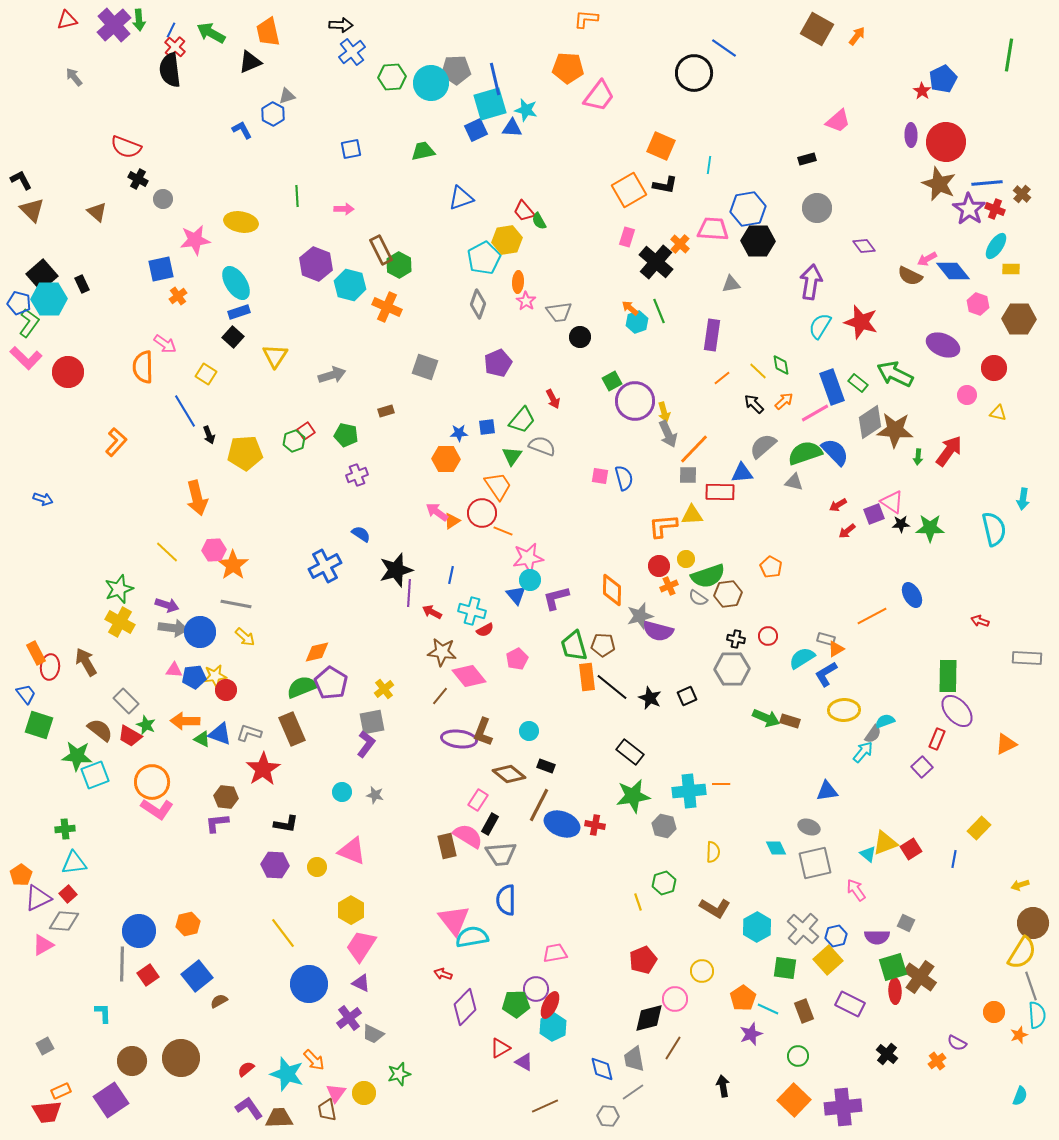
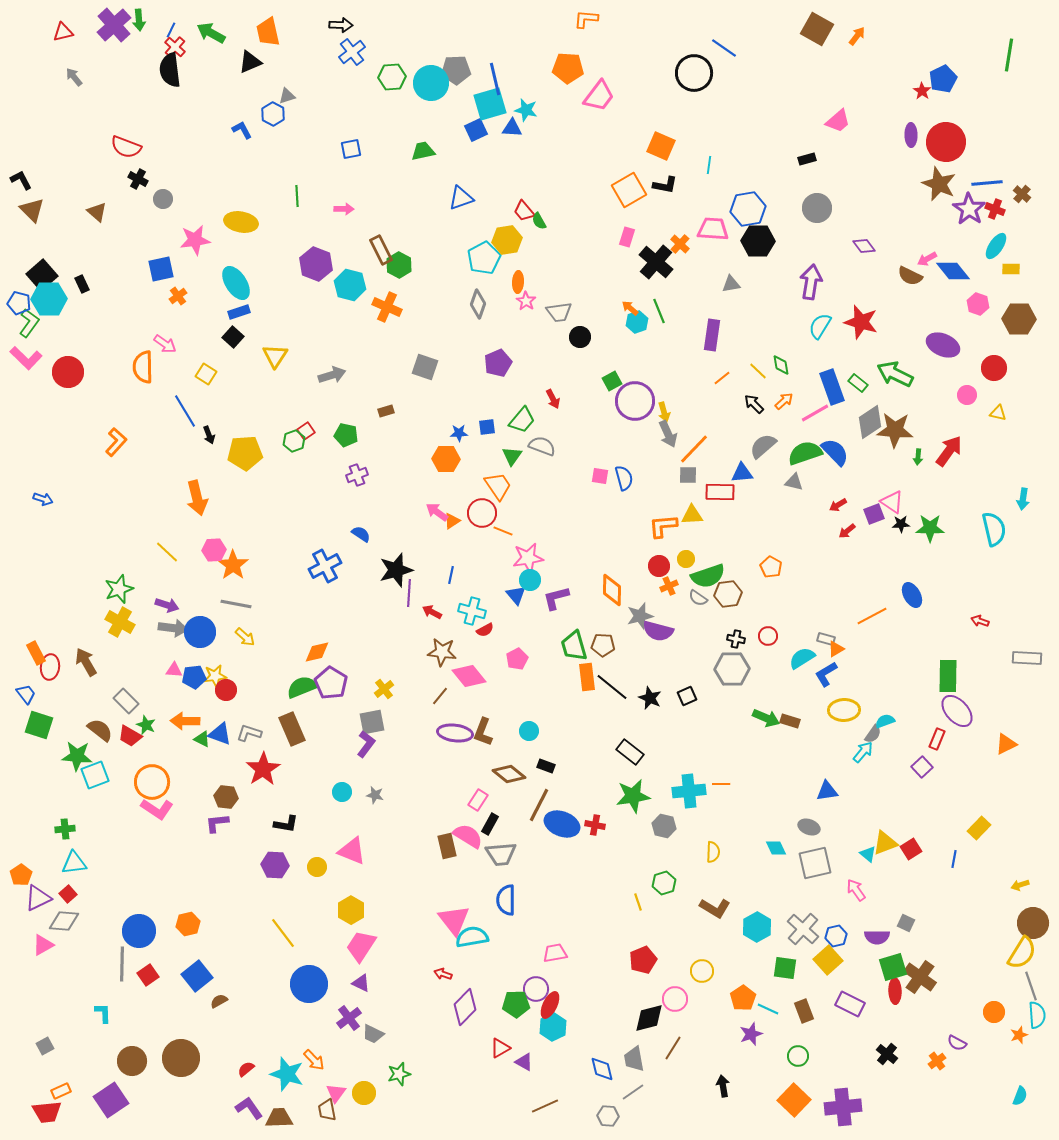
red triangle at (67, 20): moved 4 px left, 12 px down
purple ellipse at (459, 739): moved 4 px left, 6 px up
